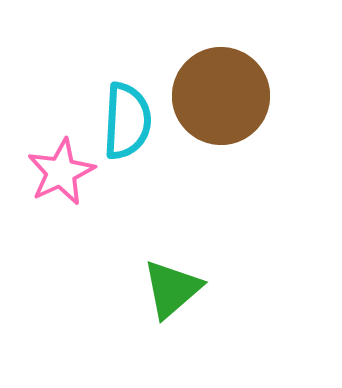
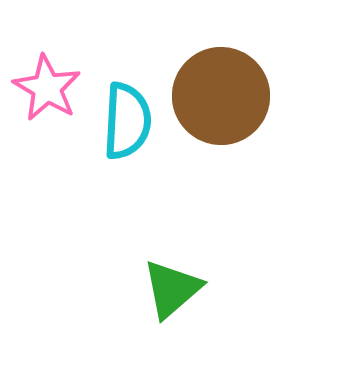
pink star: moved 14 px left, 84 px up; rotated 16 degrees counterclockwise
